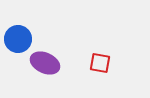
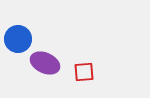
red square: moved 16 px left, 9 px down; rotated 15 degrees counterclockwise
